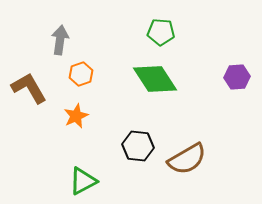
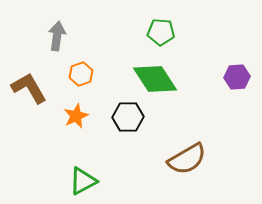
gray arrow: moved 3 px left, 4 px up
black hexagon: moved 10 px left, 29 px up; rotated 8 degrees counterclockwise
